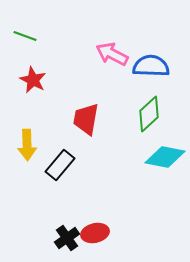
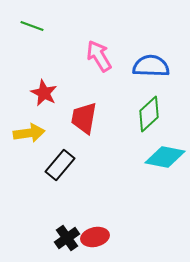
green line: moved 7 px right, 10 px up
pink arrow: moved 13 px left, 2 px down; rotated 32 degrees clockwise
red star: moved 11 px right, 13 px down
red trapezoid: moved 2 px left, 1 px up
yellow arrow: moved 2 px right, 12 px up; rotated 96 degrees counterclockwise
red ellipse: moved 4 px down
